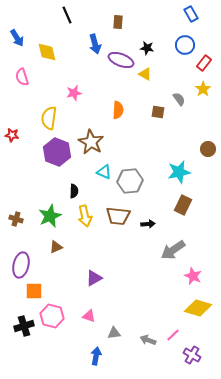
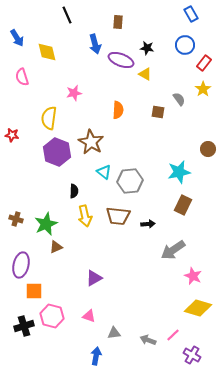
cyan triangle at (104, 172): rotated 14 degrees clockwise
green star at (50, 216): moved 4 px left, 8 px down
